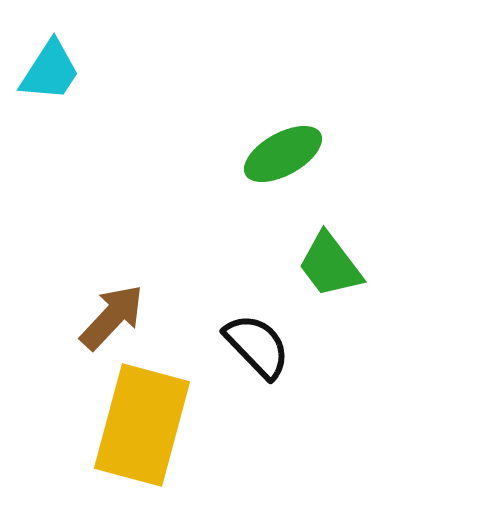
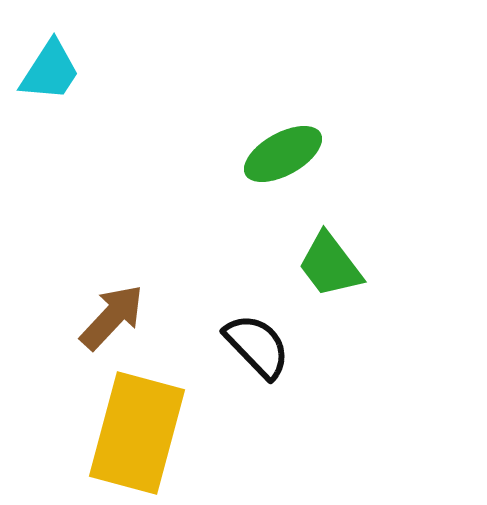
yellow rectangle: moved 5 px left, 8 px down
